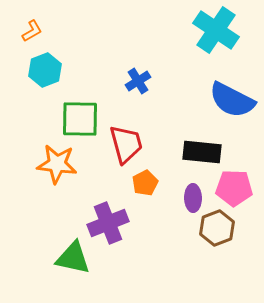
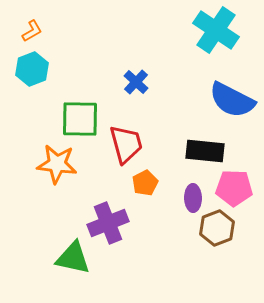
cyan hexagon: moved 13 px left, 1 px up
blue cross: moved 2 px left, 1 px down; rotated 15 degrees counterclockwise
black rectangle: moved 3 px right, 1 px up
